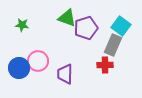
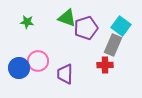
green star: moved 5 px right, 3 px up
